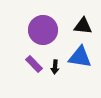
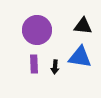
purple circle: moved 6 px left
purple rectangle: rotated 42 degrees clockwise
